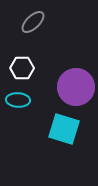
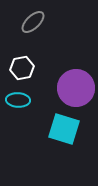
white hexagon: rotated 10 degrees counterclockwise
purple circle: moved 1 px down
